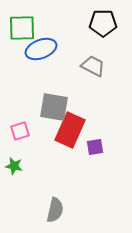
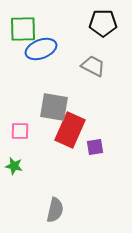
green square: moved 1 px right, 1 px down
pink square: rotated 18 degrees clockwise
